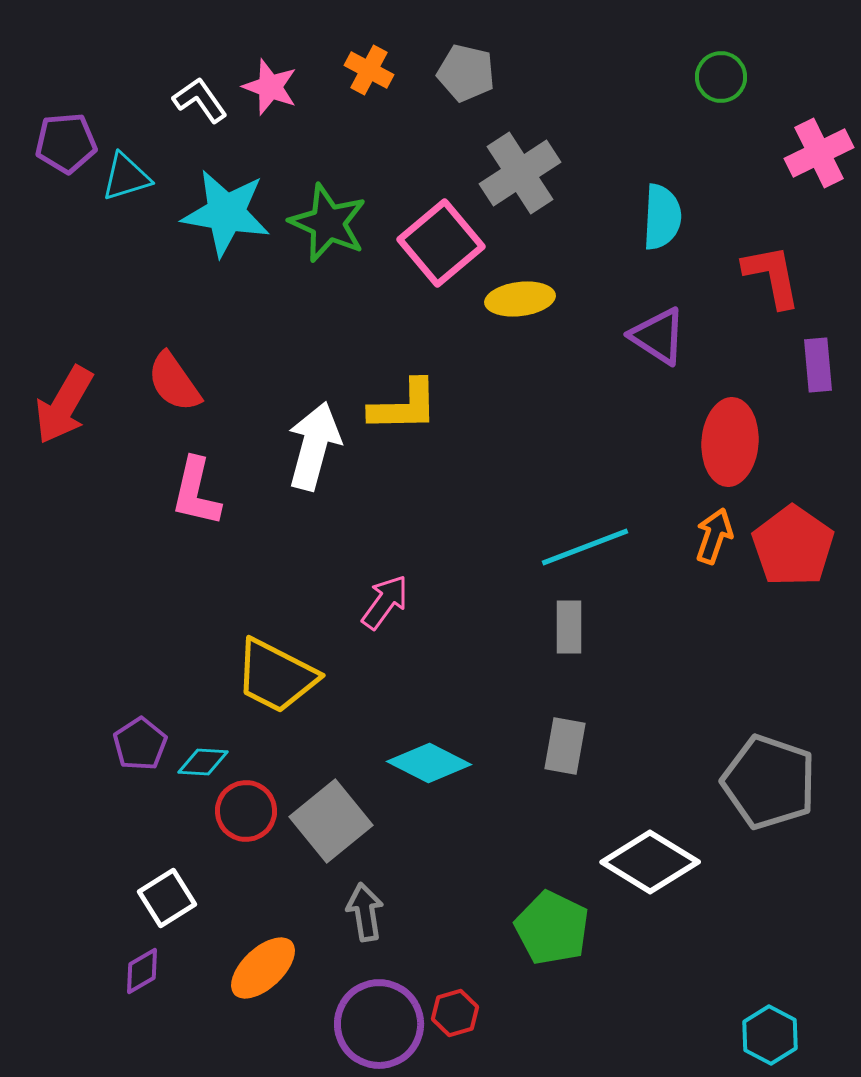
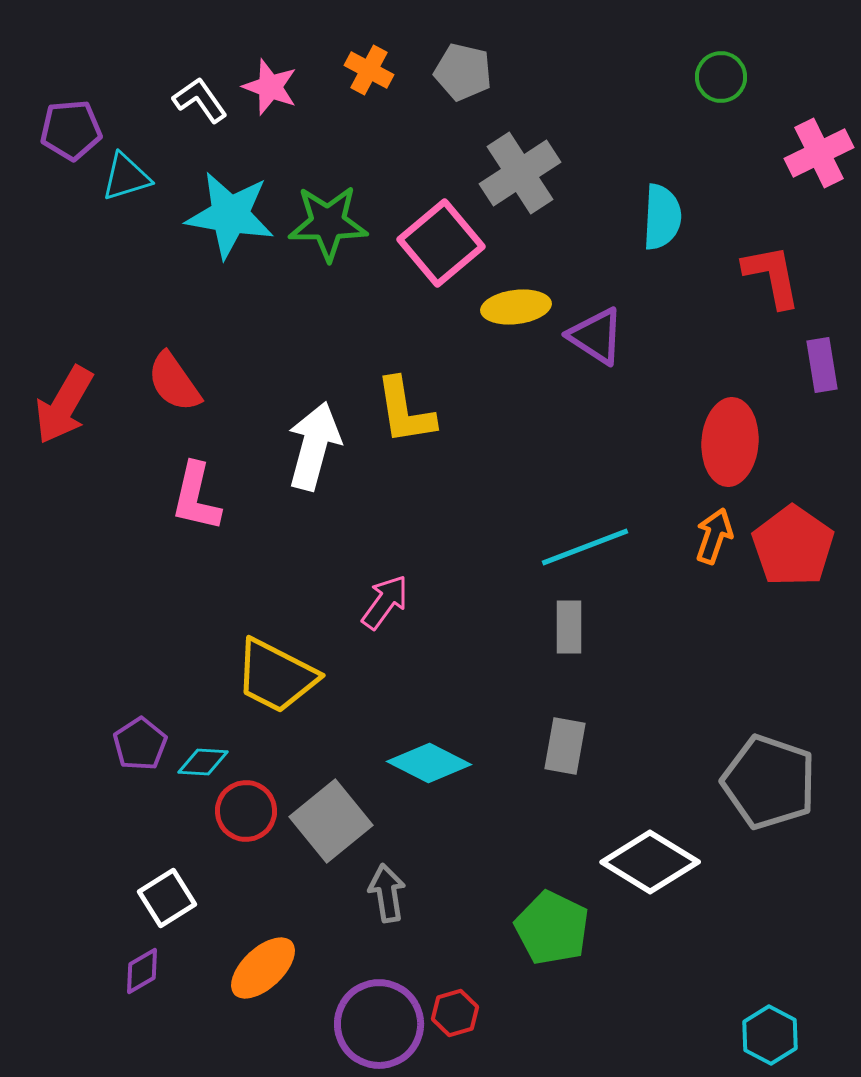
gray pentagon at (466, 73): moved 3 px left, 1 px up
purple pentagon at (66, 143): moved 5 px right, 13 px up
cyan star at (226, 213): moved 4 px right, 2 px down
green star at (328, 223): rotated 24 degrees counterclockwise
yellow ellipse at (520, 299): moved 4 px left, 8 px down
purple triangle at (658, 336): moved 62 px left
purple rectangle at (818, 365): moved 4 px right; rotated 4 degrees counterclockwise
yellow L-shape at (404, 406): moved 1 px right, 5 px down; rotated 82 degrees clockwise
pink L-shape at (196, 492): moved 5 px down
gray arrow at (365, 912): moved 22 px right, 19 px up
